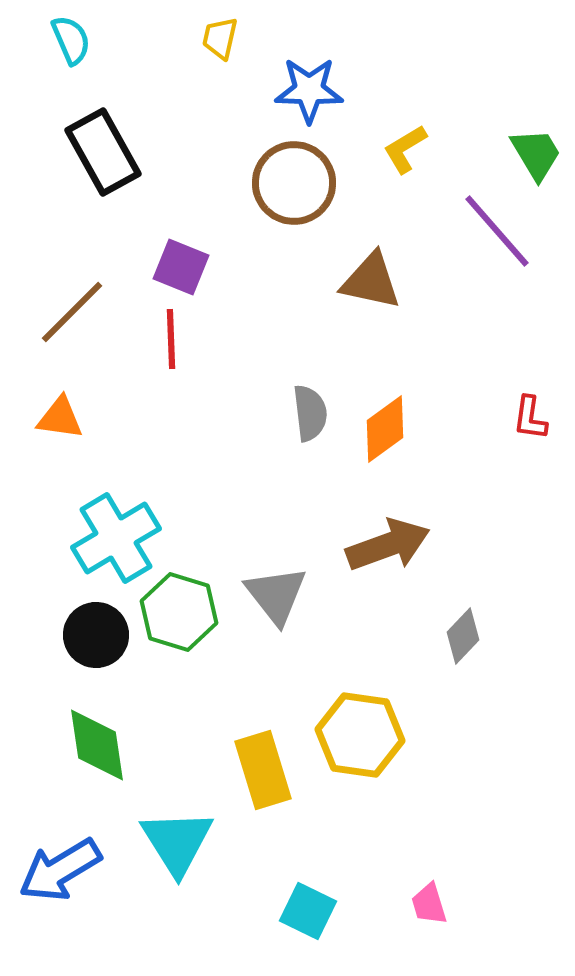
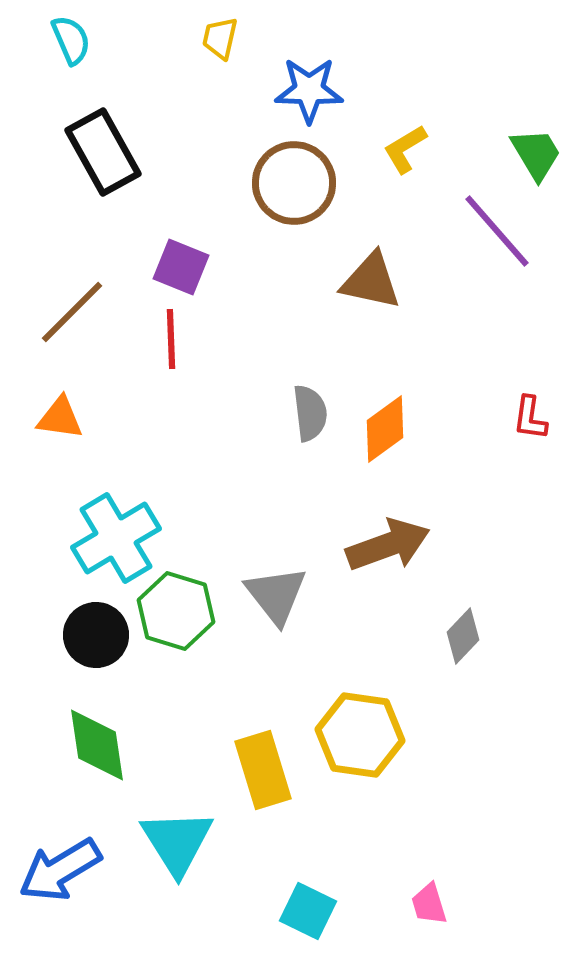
green hexagon: moved 3 px left, 1 px up
